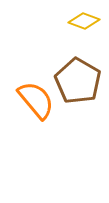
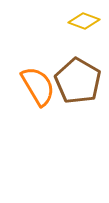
orange semicircle: moved 2 px right, 14 px up; rotated 9 degrees clockwise
